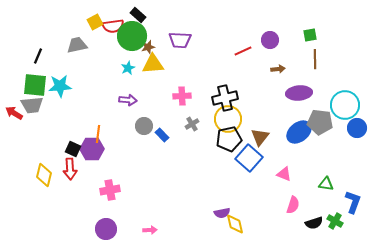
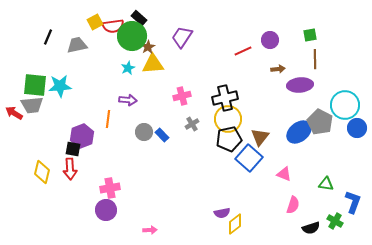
black rectangle at (138, 15): moved 1 px right, 3 px down
purple trapezoid at (180, 40): moved 2 px right, 3 px up; rotated 120 degrees clockwise
brown star at (148, 47): rotated 16 degrees counterclockwise
black line at (38, 56): moved 10 px right, 19 px up
purple ellipse at (299, 93): moved 1 px right, 8 px up
pink cross at (182, 96): rotated 12 degrees counterclockwise
gray pentagon at (320, 122): rotated 20 degrees clockwise
gray circle at (144, 126): moved 6 px down
orange line at (98, 134): moved 10 px right, 15 px up
black square at (73, 149): rotated 14 degrees counterclockwise
purple hexagon at (92, 149): moved 10 px left, 13 px up; rotated 20 degrees counterclockwise
yellow diamond at (44, 175): moved 2 px left, 3 px up
pink cross at (110, 190): moved 2 px up
black semicircle at (314, 223): moved 3 px left, 5 px down
yellow diamond at (235, 224): rotated 65 degrees clockwise
purple circle at (106, 229): moved 19 px up
